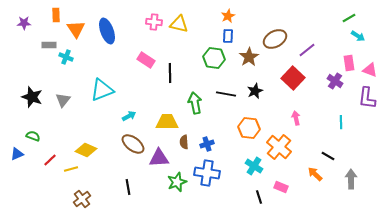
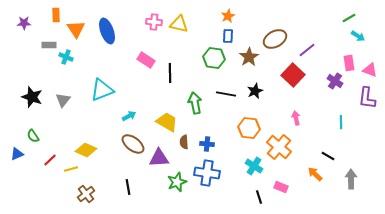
red square at (293, 78): moved 3 px up
yellow trapezoid at (167, 122): rotated 30 degrees clockwise
green semicircle at (33, 136): rotated 144 degrees counterclockwise
blue cross at (207, 144): rotated 24 degrees clockwise
brown cross at (82, 199): moved 4 px right, 5 px up
